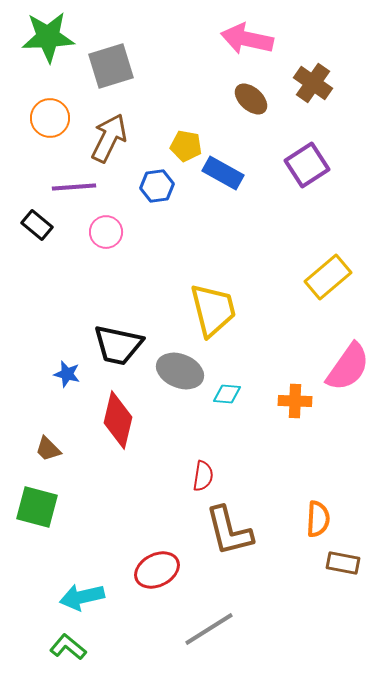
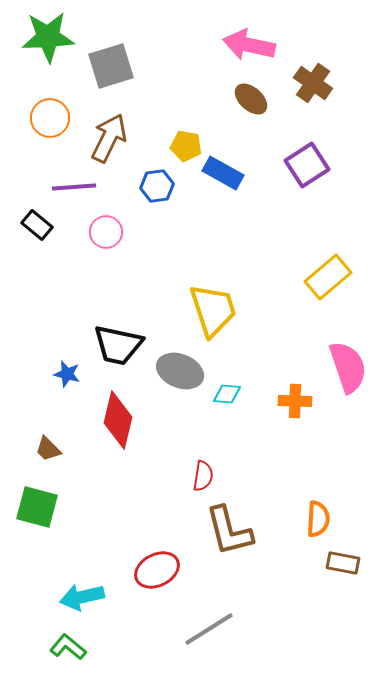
pink arrow: moved 2 px right, 6 px down
yellow trapezoid: rotated 4 degrees counterclockwise
pink semicircle: rotated 54 degrees counterclockwise
